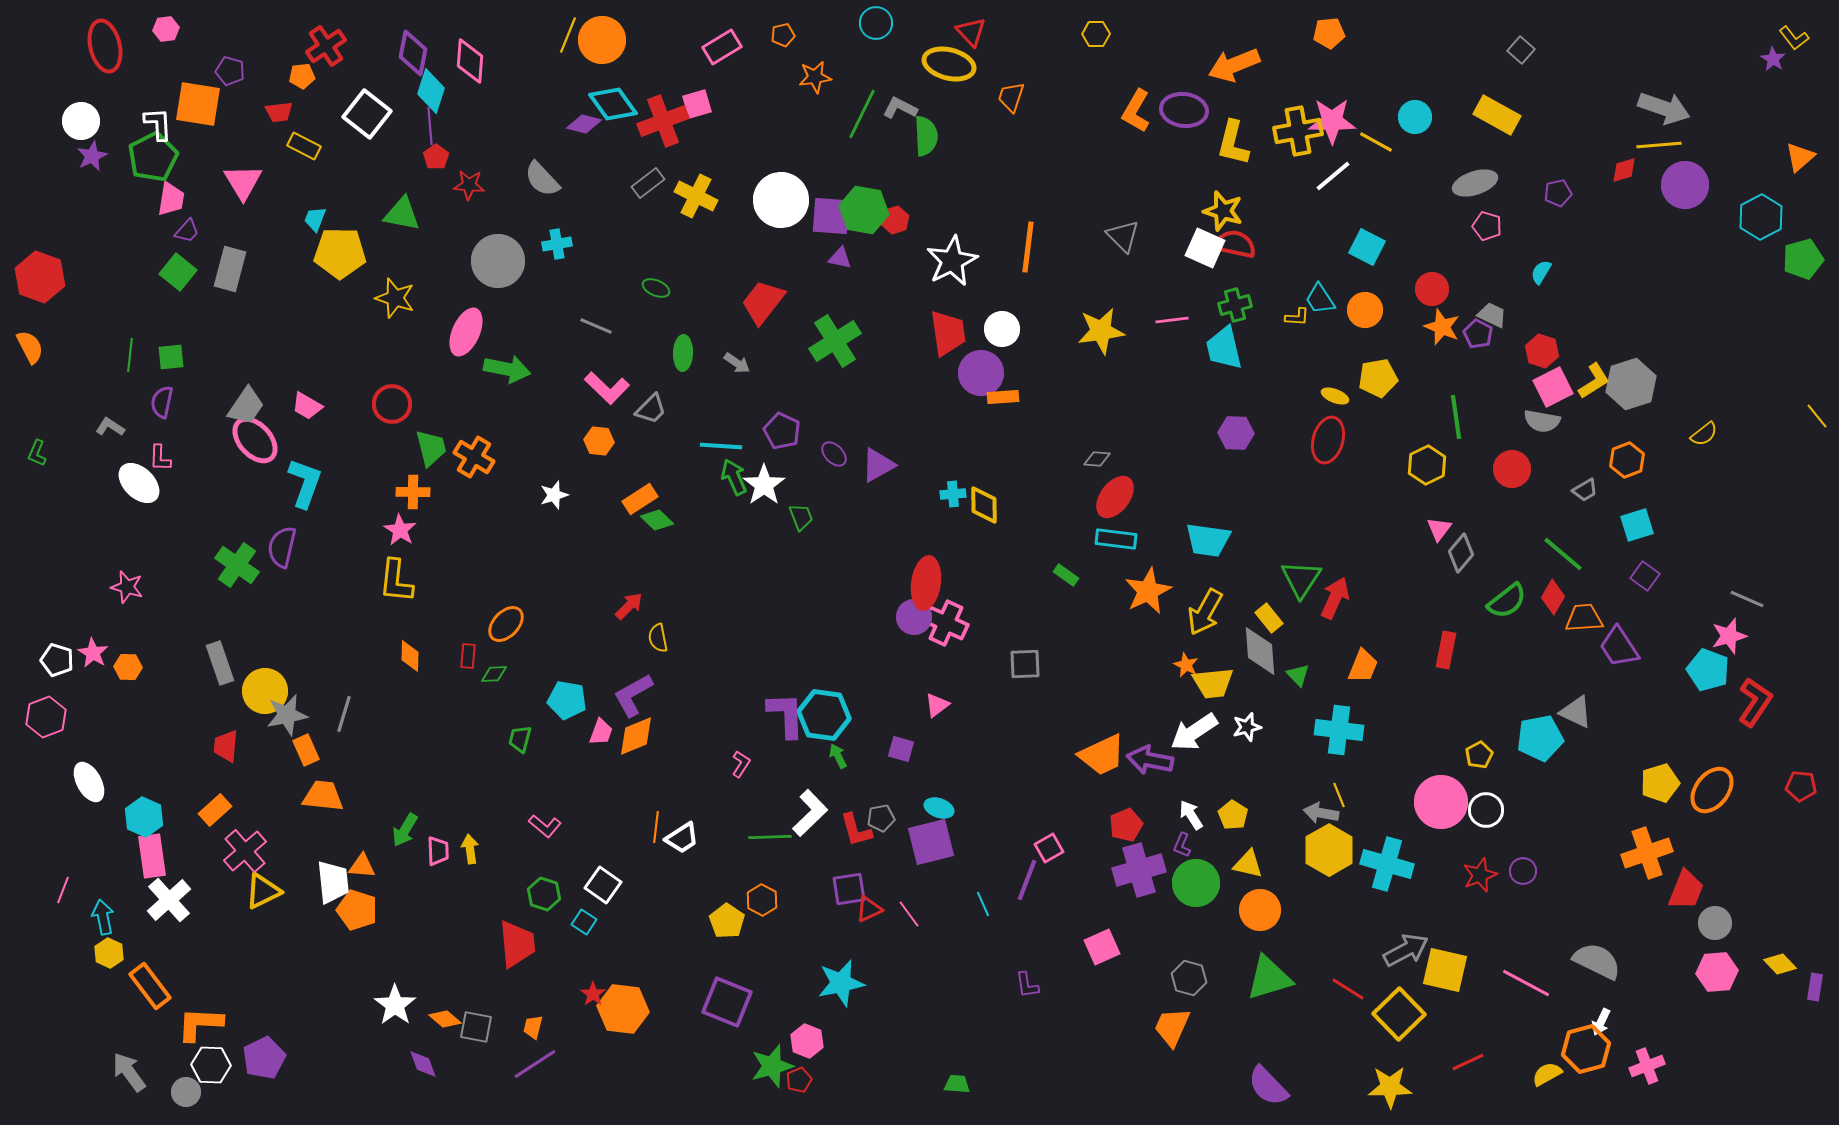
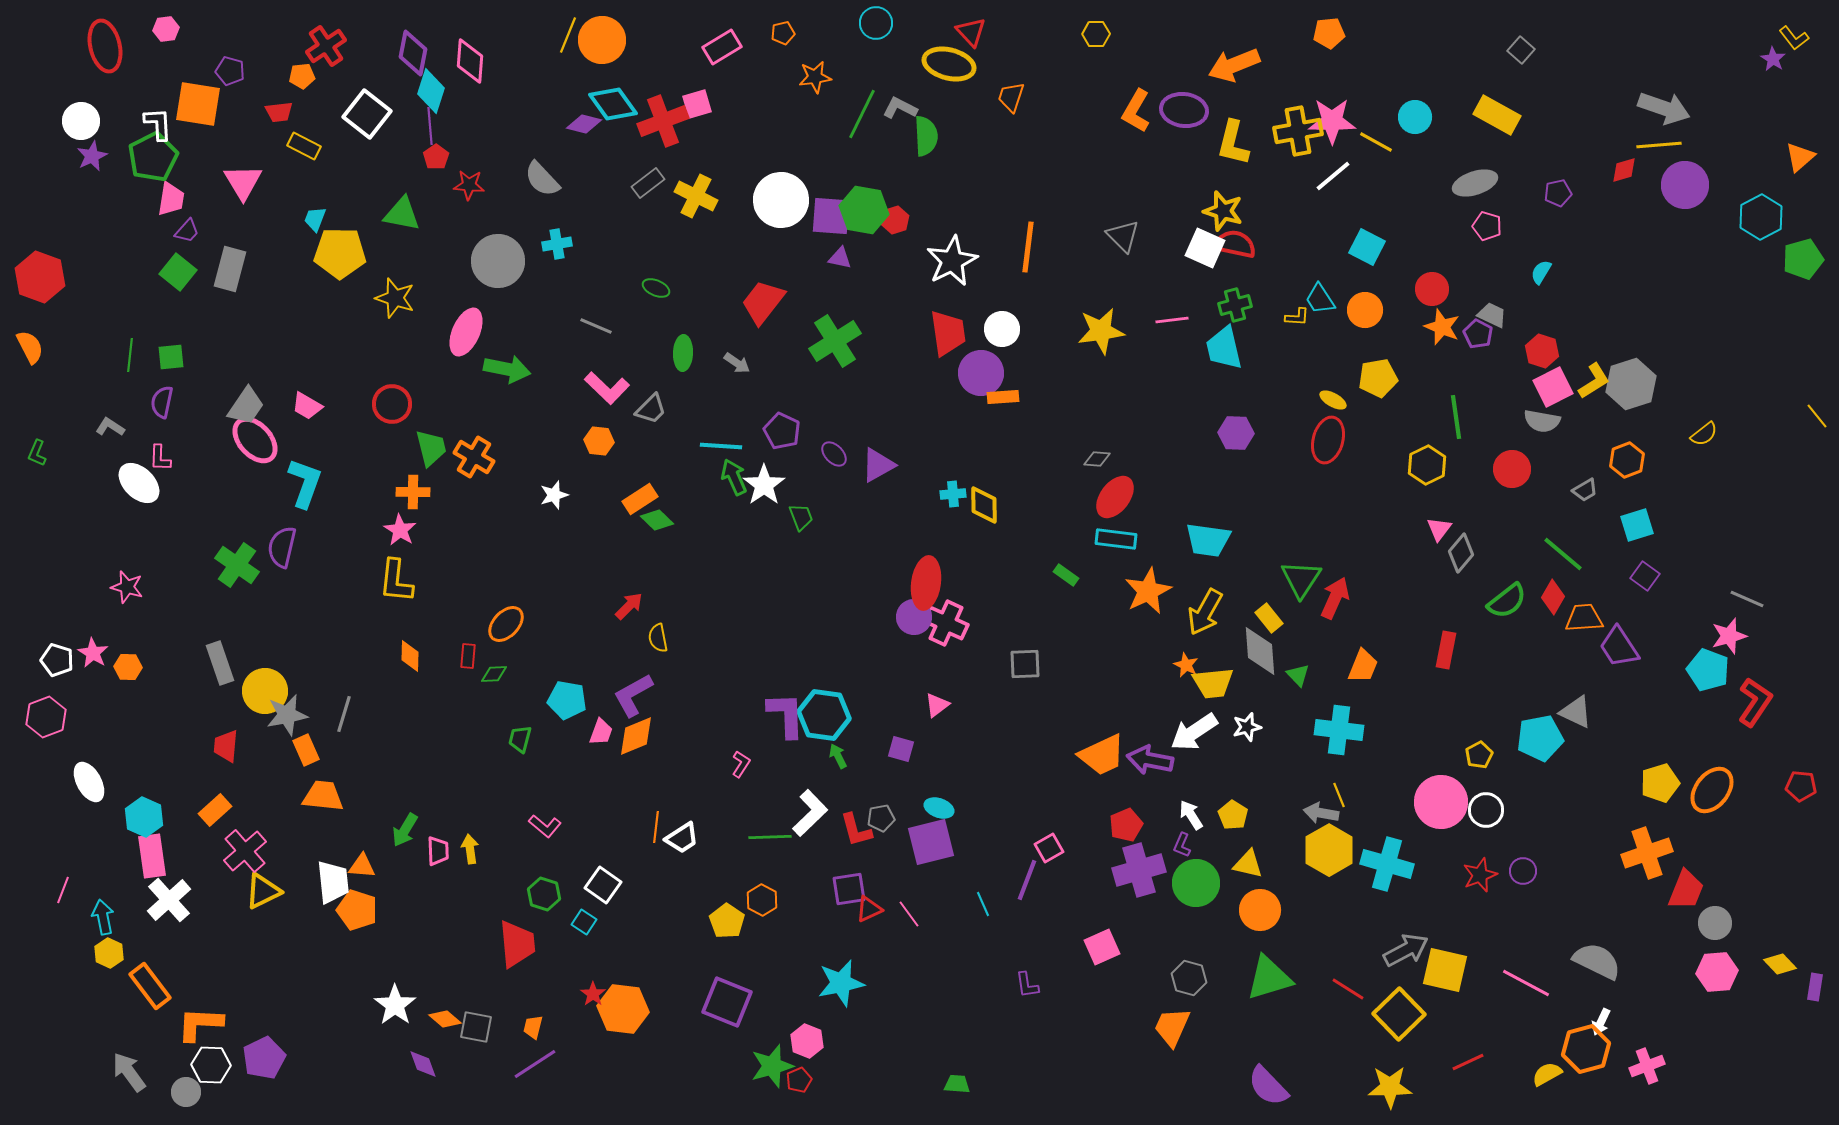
orange pentagon at (783, 35): moved 2 px up
yellow ellipse at (1335, 396): moved 2 px left, 4 px down; rotated 8 degrees clockwise
